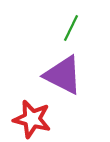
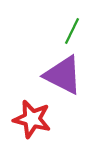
green line: moved 1 px right, 3 px down
